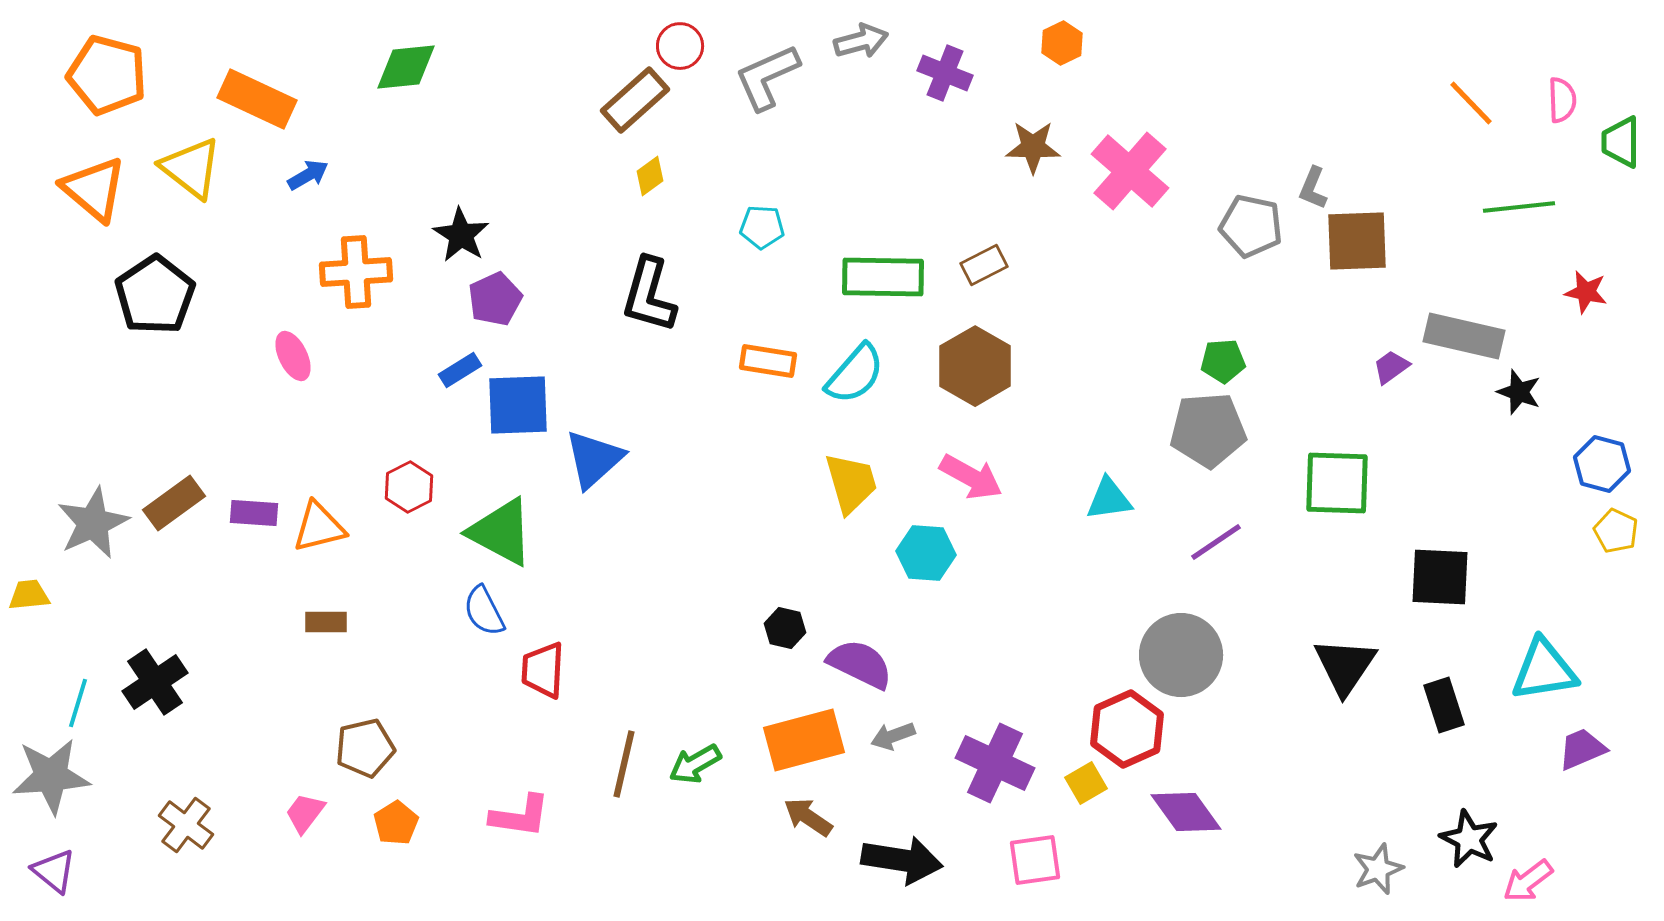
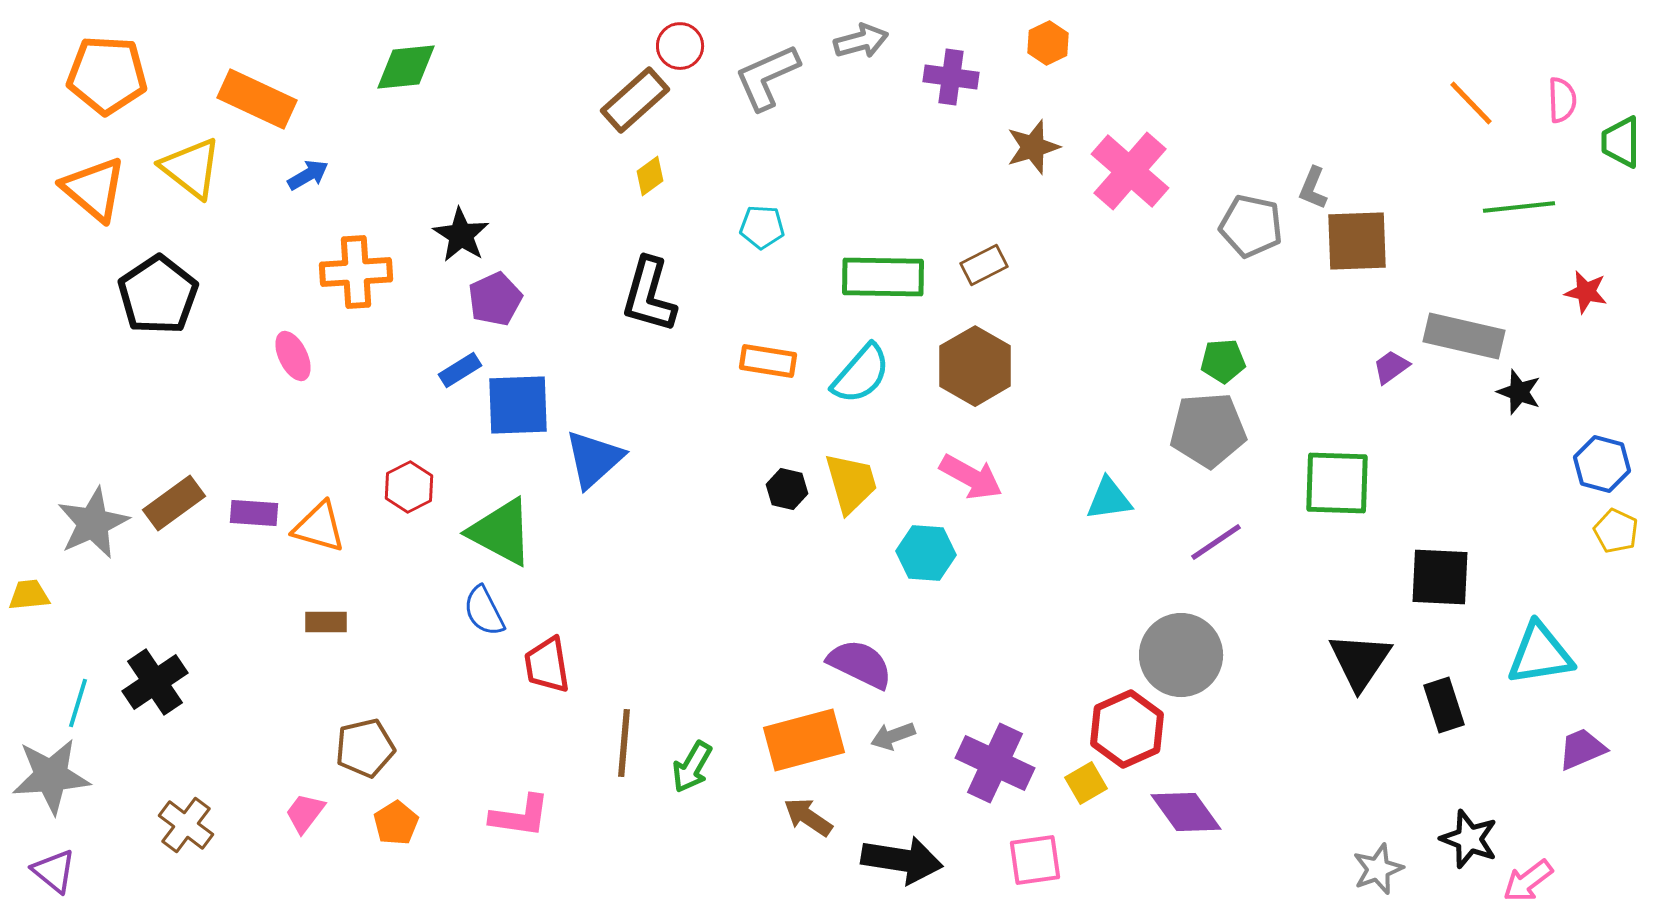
orange hexagon at (1062, 43): moved 14 px left
purple cross at (945, 73): moved 6 px right, 4 px down; rotated 14 degrees counterclockwise
orange pentagon at (107, 75): rotated 12 degrees counterclockwise
brown star at (1033, 147): rotated 18 degrees counterclockwise
black pentagon at (155, 295): moved 3 px right
cyan semicircle at (855, 374): moved 6 px right
orange triangle at (319, 527): rotated 30 degrees clockwise
black hexagon at (785, 628): moved 2 px right, 139 px up
black triangle at (1345, 666): moved 15 px right, 5 px up
red trapezoid at (543, 670): moved 4 px right, 5 px up; rotated 12 degrees counterclockwise
cyan triangle at (1544, 670): moved 4 px left, 16 px up
brown line at (624, 764): moved 21 px up; rotated 8 degrees counterclockwise
green arrow at (695, 764): moved 3 px left, 3 px down; rotated 30 degrees counterclockwise
black star at (1469, 839): rotated 6 degrees counterclockwise
